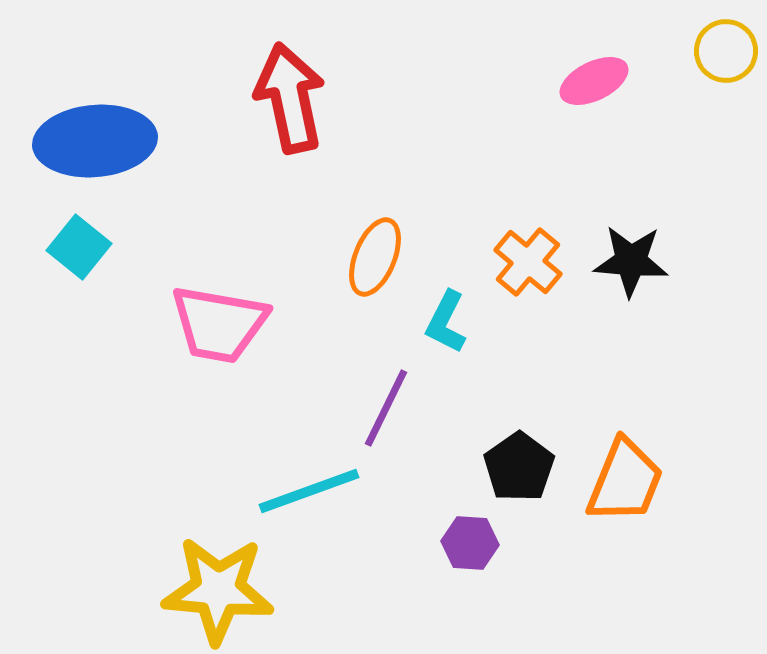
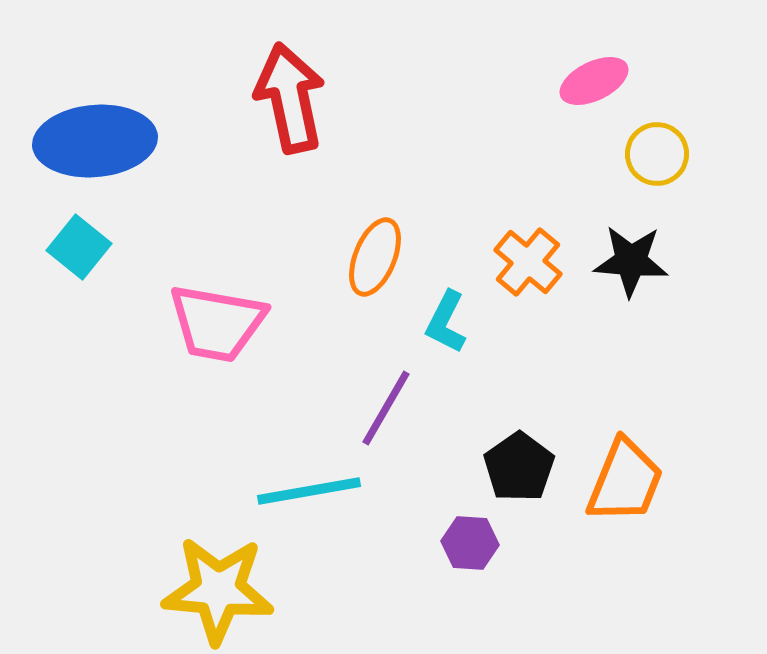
yellow circle: moved 69 px left, 103 px down
pink trapezoid: moved 2 px left, 1 px up
purple line: rotated 4 degrees clockwise
cyan line: rotated 10 degrees clockwise
